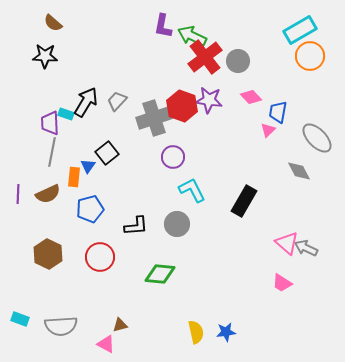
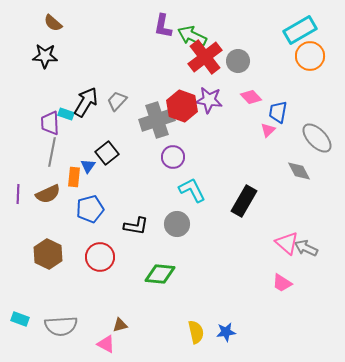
gray cross at (154, 118): moved 3 px right, 2 px down
black L-shape at (136, 226): rotated 15 degrees clockwise
